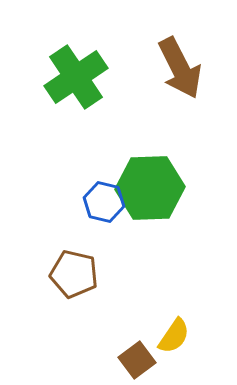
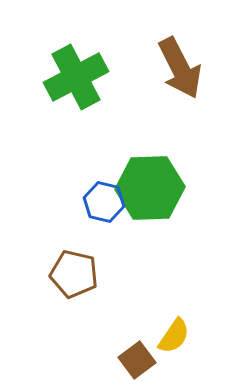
green cross: rotated 6 degrees clockwise
